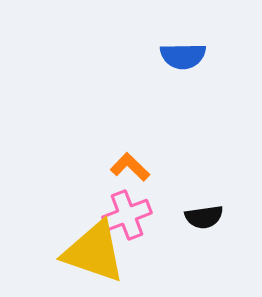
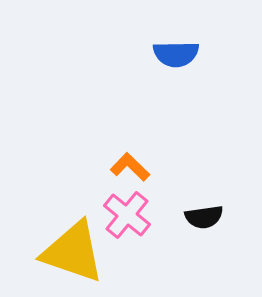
blue semicircle: moved 7 px left, 2 px up
pink cross: rotated 30 degrees counterclockwise
yellow triangle: moved 21 px left
